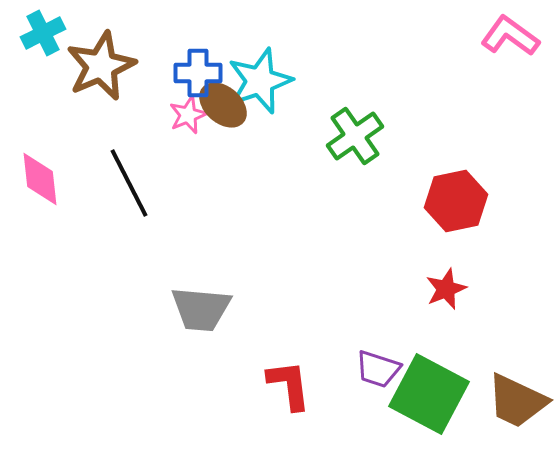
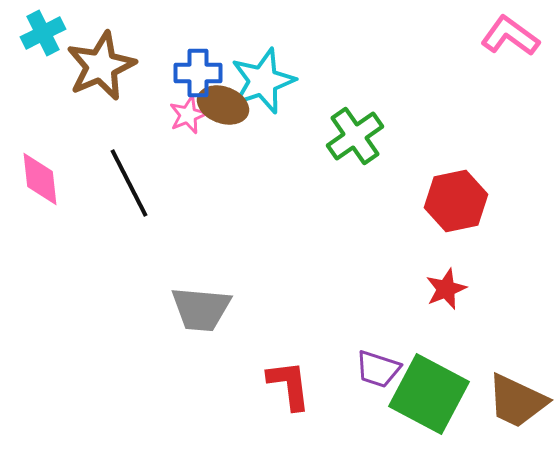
cyan star: moved 3 px right
brown ellipse: rotated 21 degrees counterclockwise
